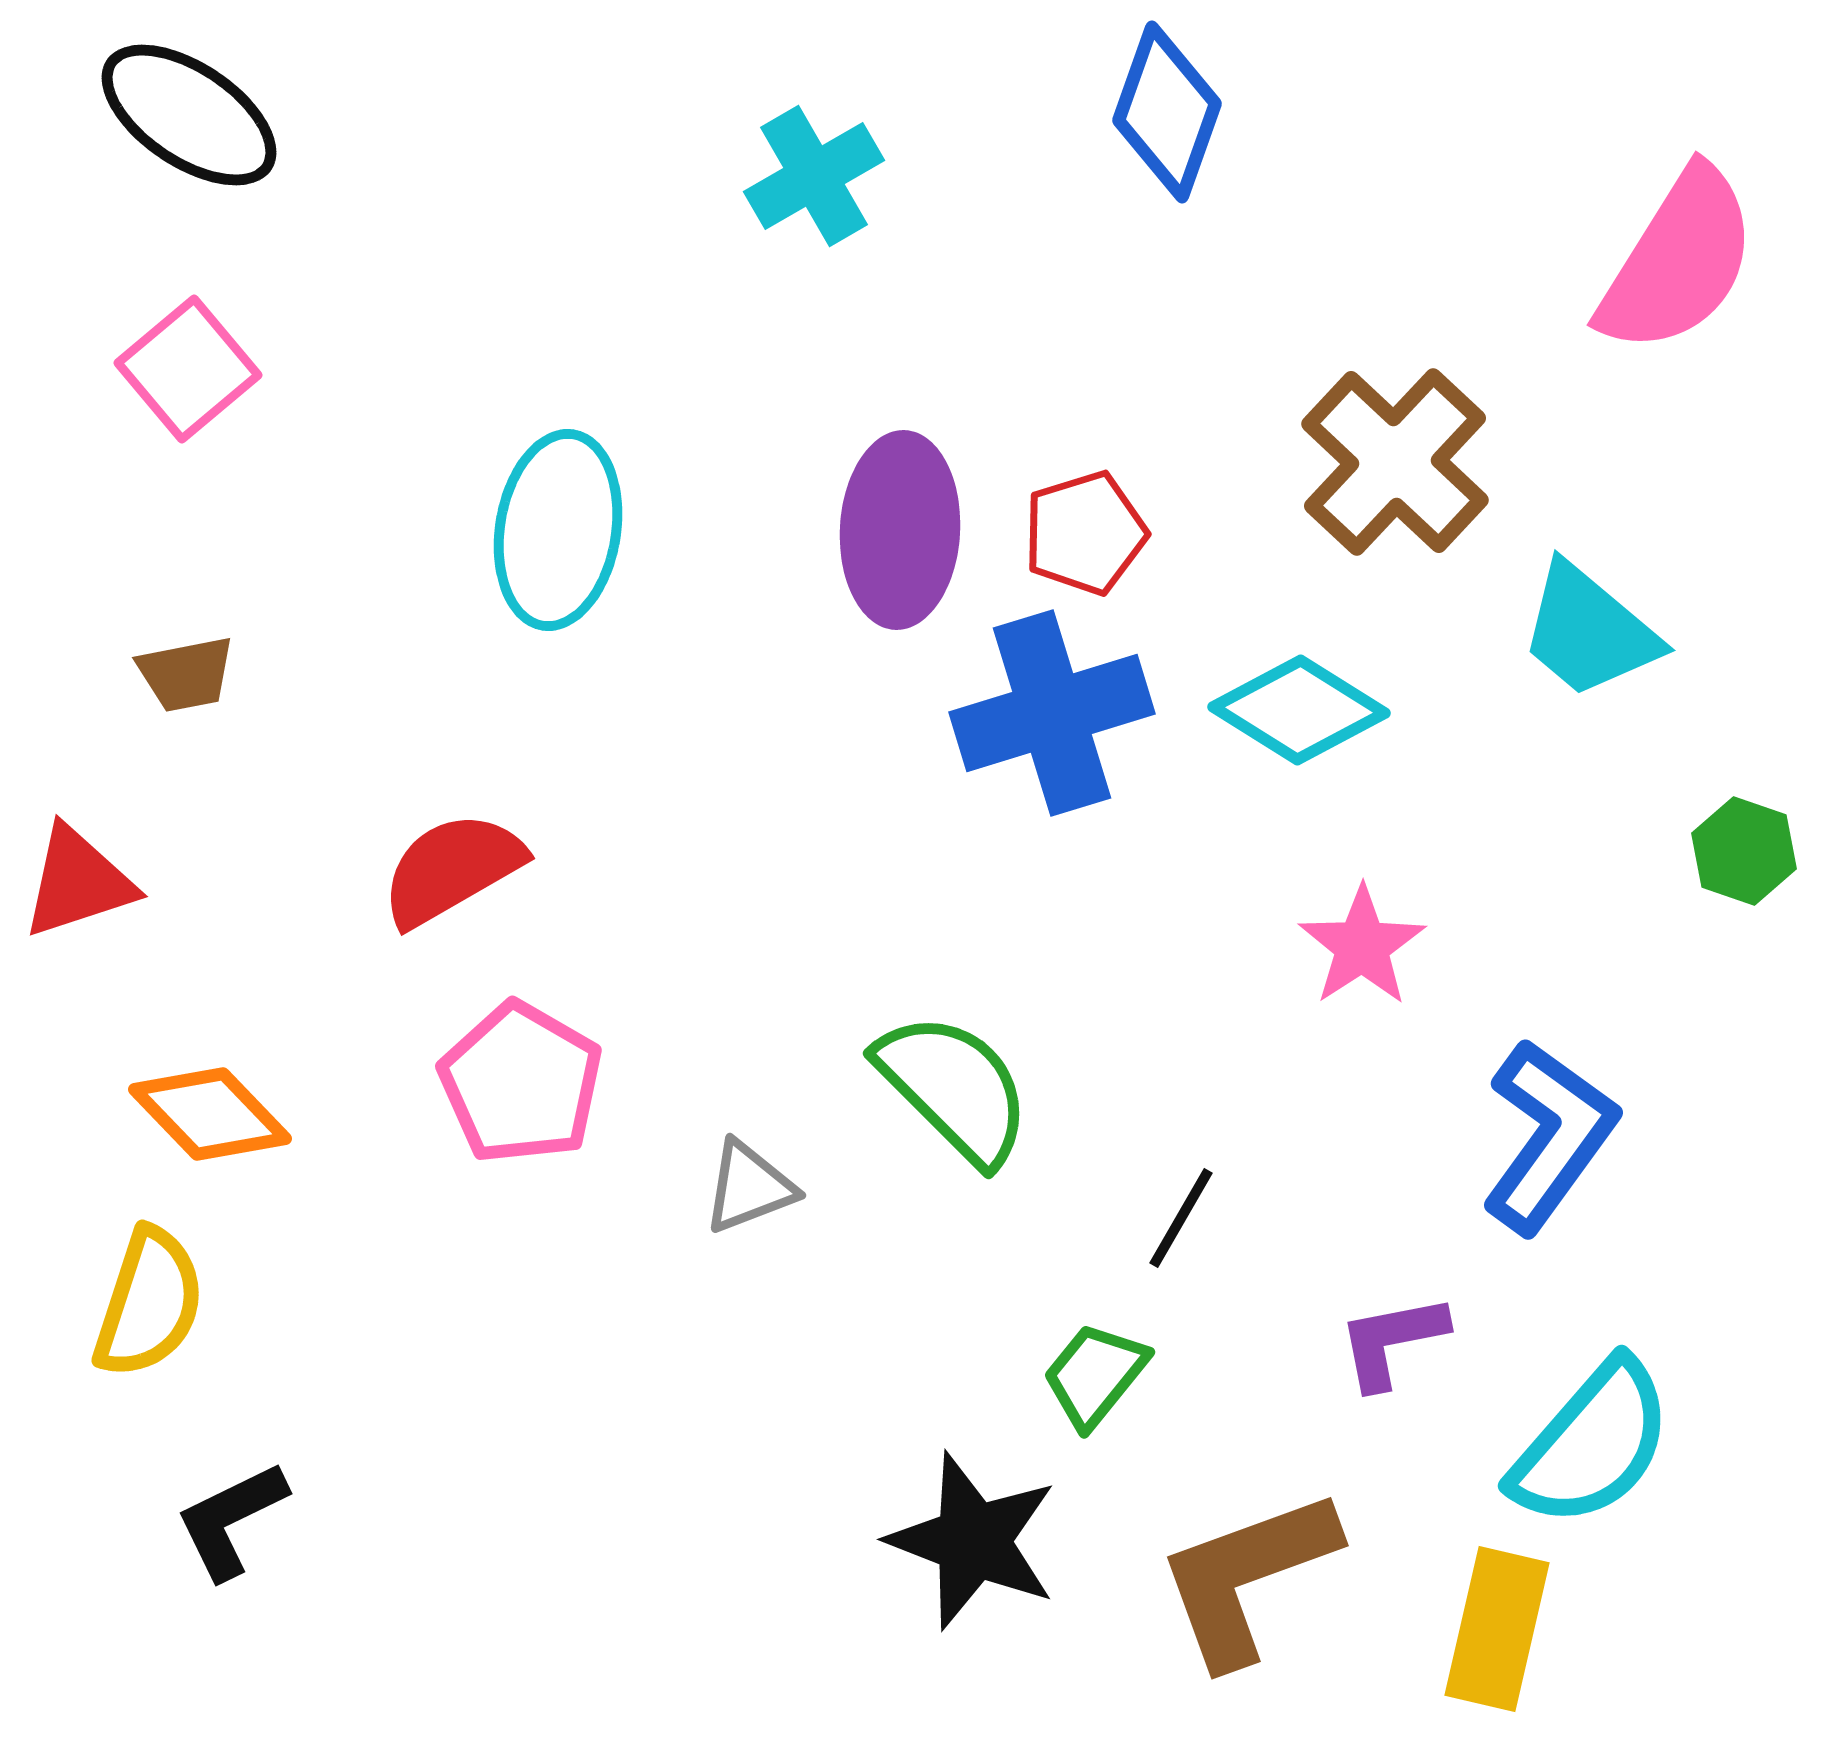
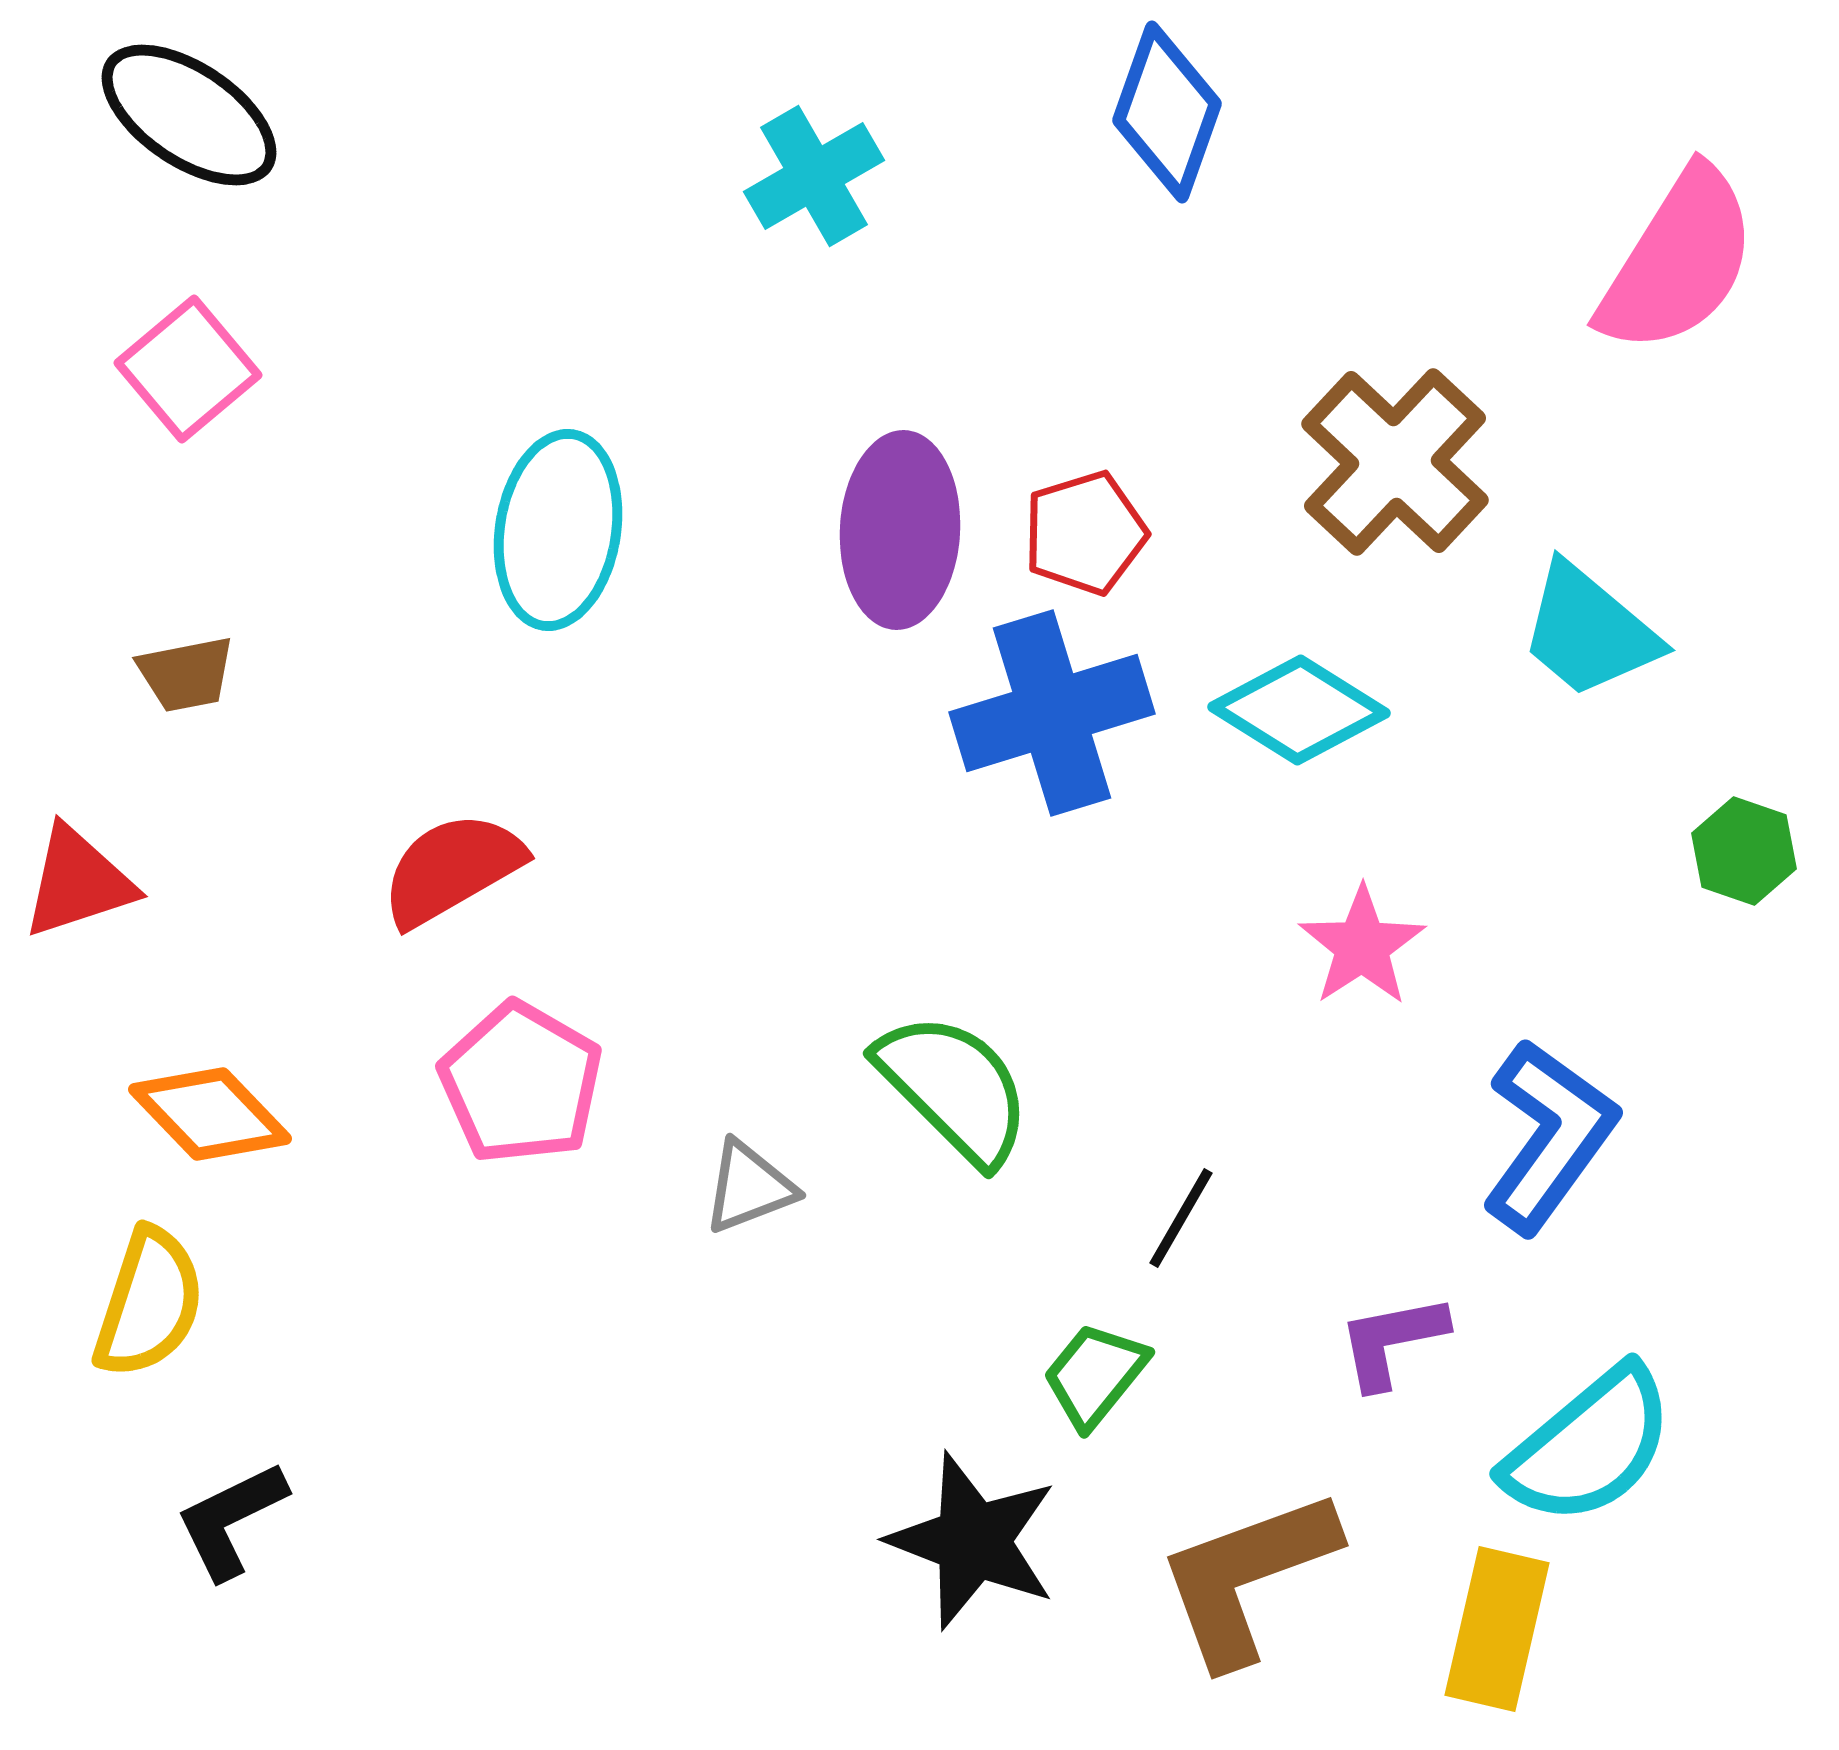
cyan semicircle: moved 3 px left, 2 px down; rotated 9 degrees clockwise
